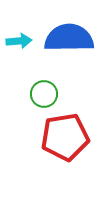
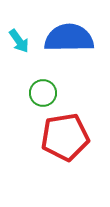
cyan arrow: rotated 60 degrees clockwise
green circle: moved 1 px left, 1 px up
